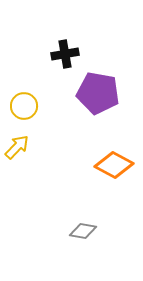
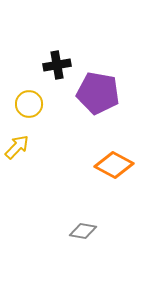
black cross: moved 8 px left, 11 px down
yellow circle: moved 5 px right, 2 px up
